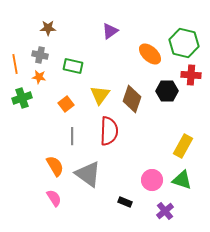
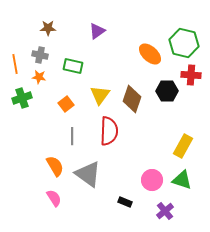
purple triangle: moved 13 px left
